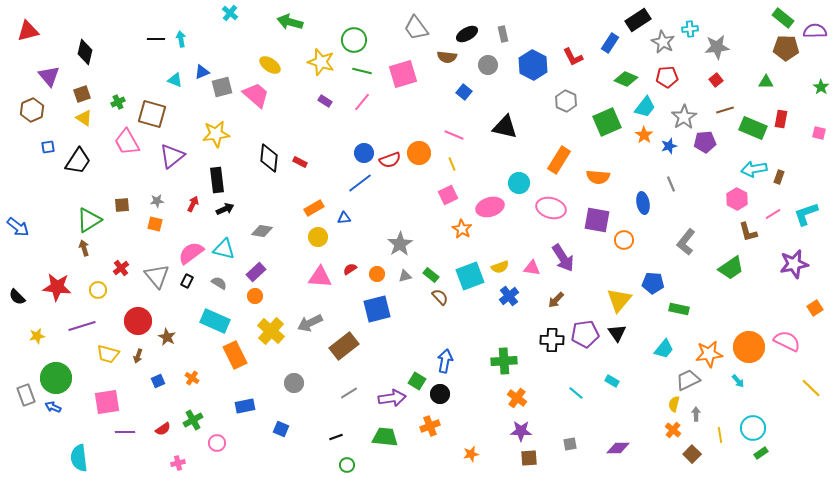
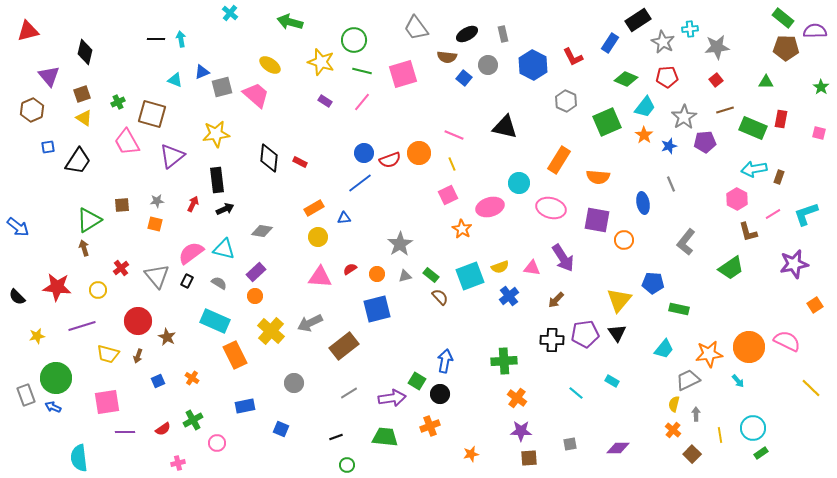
blue square at (464, 92): moved 14 px up
orange square at (815, 308): moved 3 px up
